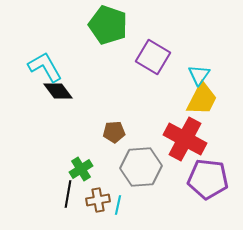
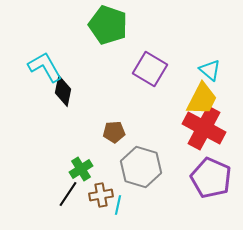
purple square: moved 3 px left, 12 px down
cyan triangle: moved 11 px right, 5 px up; rotated 25 degrees counterclockwise
black diamond: moved 5 px right; rotated 48 degrees clockwise
red cross: moved 19 px right, 11 px up
gray hexagon: rotated 21 degrees clockwise
purple pentagon: moved 3 px right, 1 px up; rotated 18 degrees clockwise
black line: rotated 24 degrees clockwise
brown cross: moved 3 px right, 5 px up
